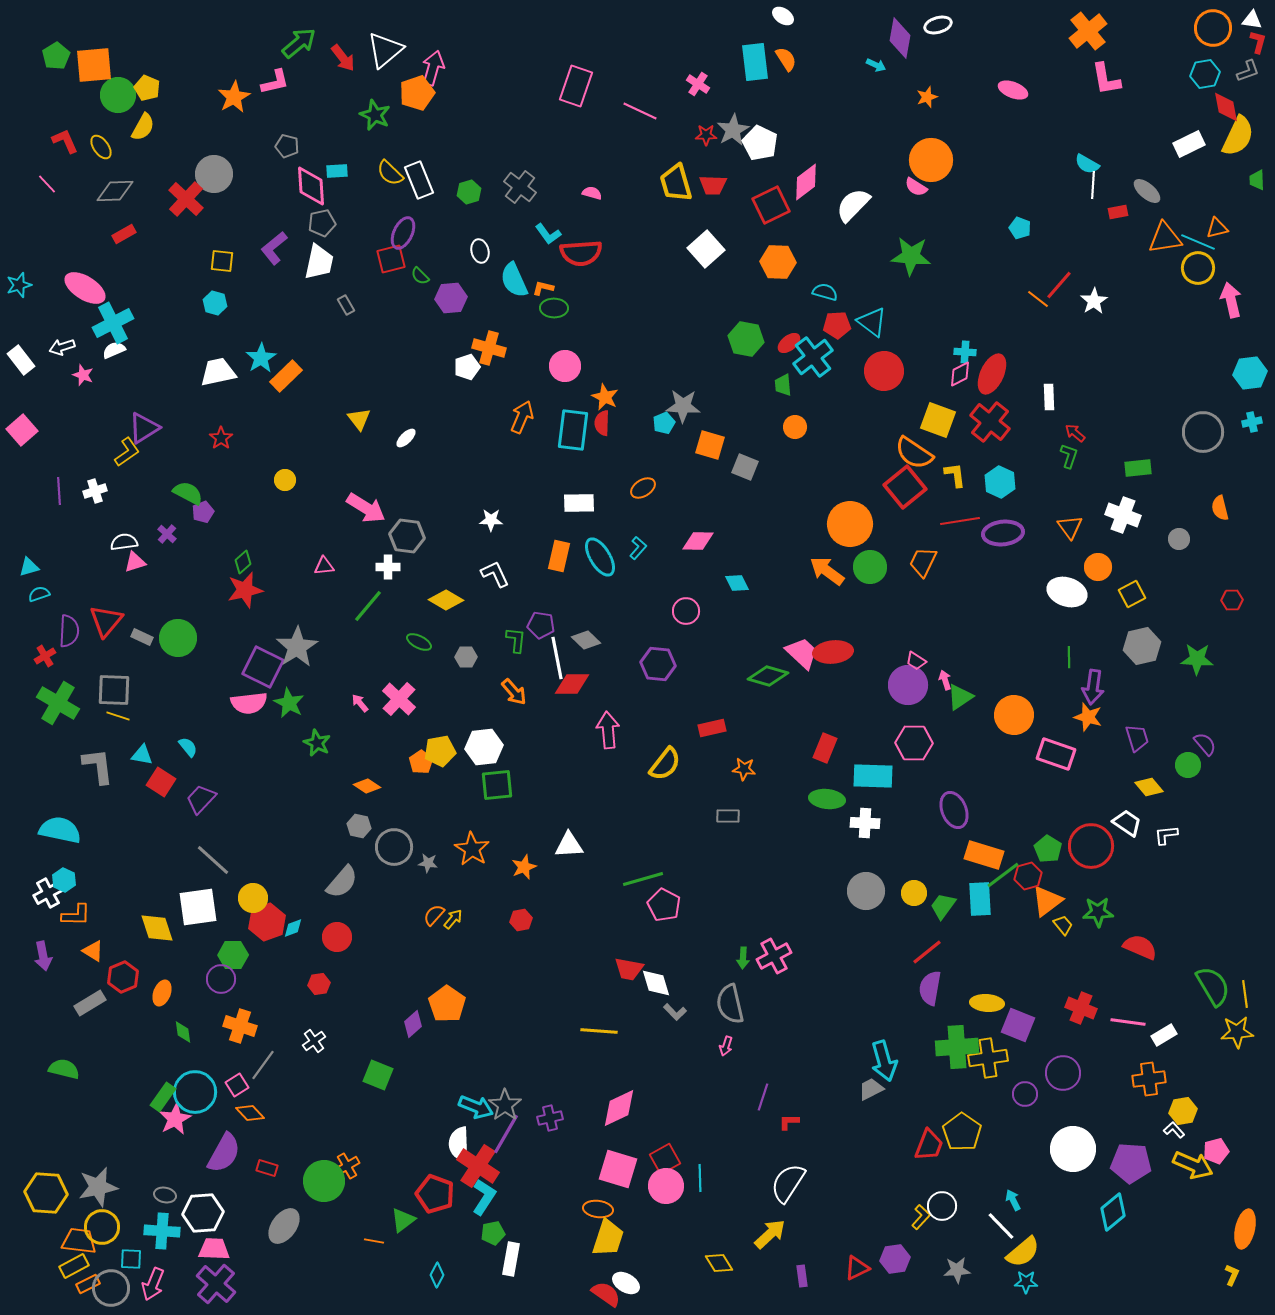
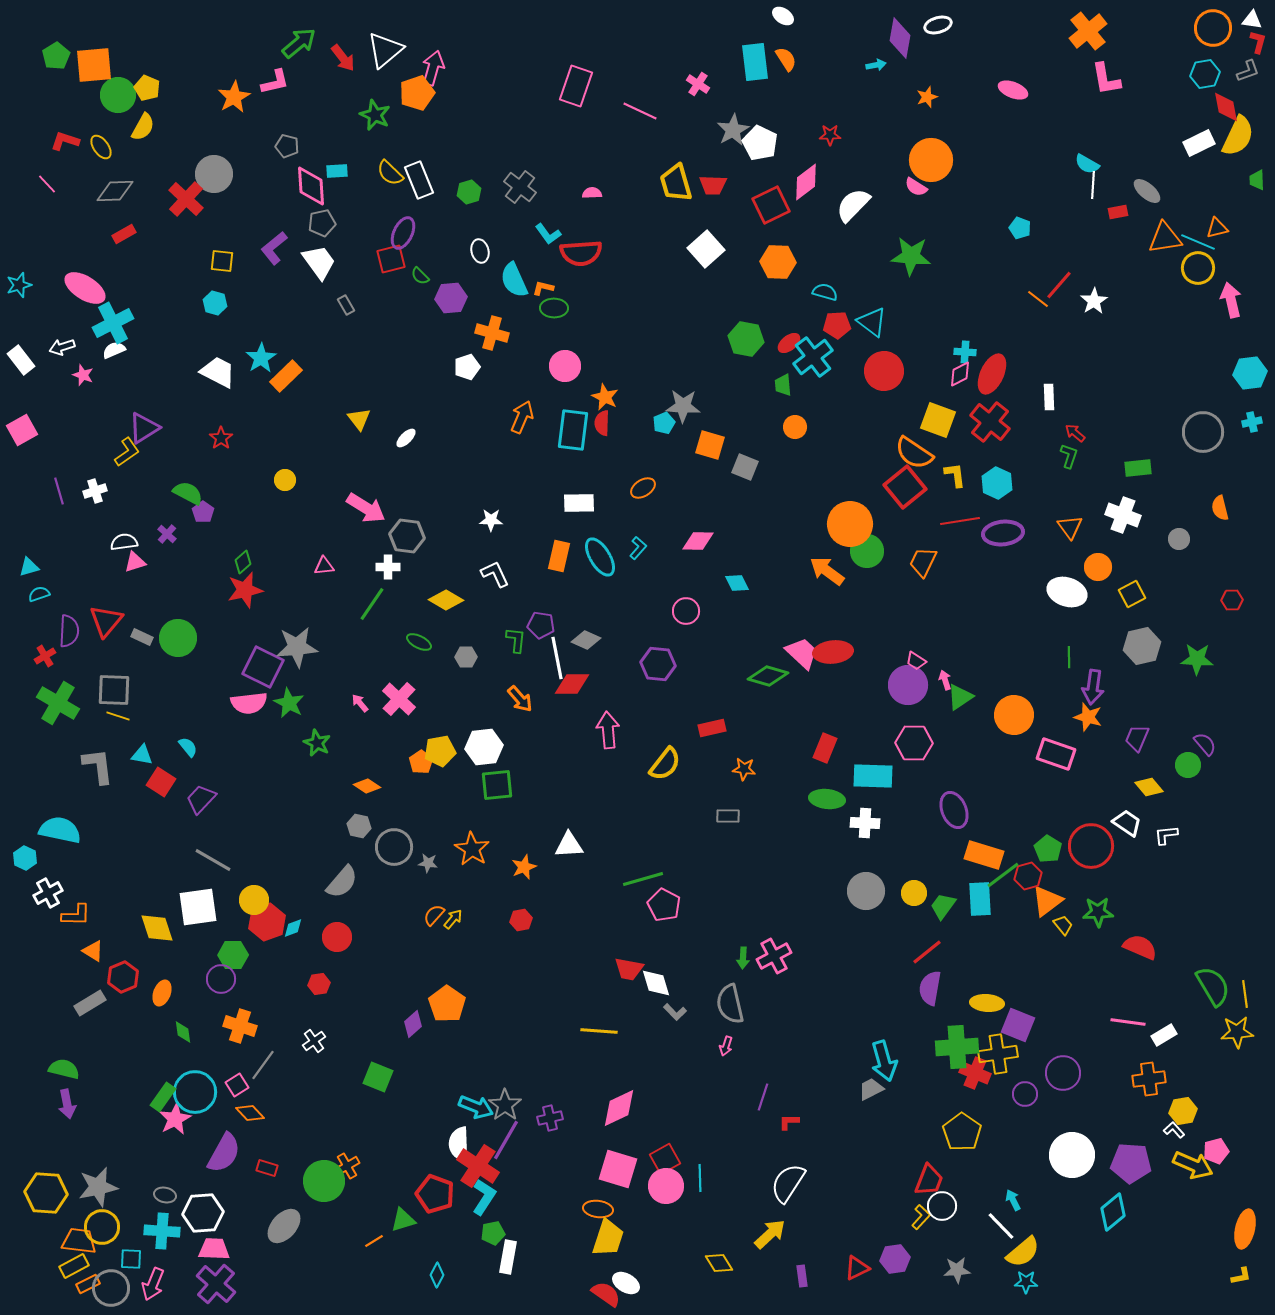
cyan arrow at (876, 65): rotated 36 degrees counterclockwise
red star at (706, 135): moved 124 px right
red L-shape at (65, 141): rotated 48 degrees counterclockwise
white rectangle at (1189, 144): moved 10 px right, 1 px up
pink semicircle at (592, 193): rotated 18 degrees counterclockwise
white trapezoid at (319, 262): rotated 48 degrees counterclockwise
orange cross at (489, 348): moved 3 px right, 15 px up
white trapezoid at (218, 372): rotated 39 degrees clockwise
pink square at (22, 430): rotated 12 degrees clockwise
cyan hexagon at (1000, 482): moved 3 px left, 1 px down
purple line at (59, 491): rotated 12 degrees counterclockwise
purple pentagon at (203, 512): rotated 15 degrees counterclockwise
green circle at (870, 567): moved 3 px left, 16 px up
green line at (368, 606): moved 4 px right, 2 px up; rotated 6 degrees counterclockwise
gray diamond at (586, 640): rotated 20 degrees counterclockwise
gray star at (297, 647): rotated 27 degrees clockwise
orange arrow at (514, 692): moved 6 px right, 7 px down
purple trapezoid at (1137, 738): rotated 140 degrees counterclockwise
gray line at (213, 860): rotated 12 degrees counterclockwise
cyan hexagon at (64, 880): moved 39 px left, 22 px up
yellow circle at (253, 898): moved 1 px right, 2 px down
purple arrow at (43, 956): moved 24 px right, 148 px down
red cross at (1081, 1008): moved 106 px left, 65 px down
yellow cross at (988, 1058): moved 10 px right, 4 px up
green square at (378, 1075): moved 2 px down
purple line at (506, 1134): moved 6 px down
red trapezoid at (929, 1145): moved 35 px down
white circle at (1073, 1149): moved 1 px left, 6 px down
green triangle at (403, 1220): rotated 20 degrees clockwise
gray ellipse at (284, 1226): rotated 6 degrees clockwise
orange line at (374, 1241): rotated 42 degrees counterclockwise
white rectangle at (511, 1259): moved 3 px left, 2 px up
yellow L-shape at (1232, 1275): moved 9 px right, 1 px down; rotated 55 degrees clockwise
